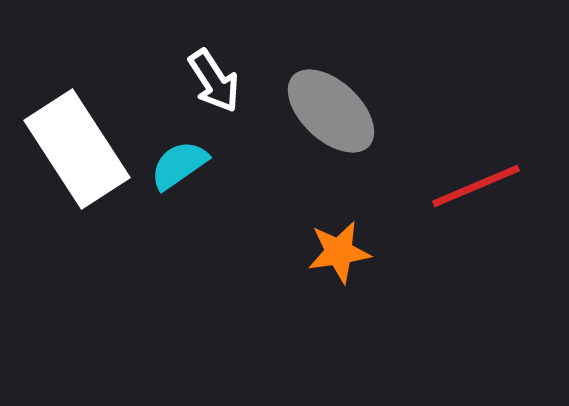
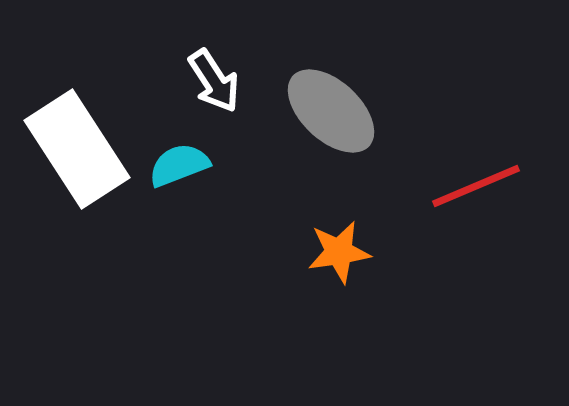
cyan semicircle: rotated 14 degrees clockwise
